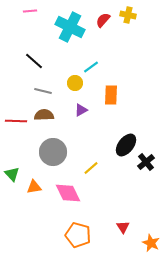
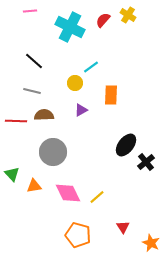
yellow cross: rotated 21 degrees clockwise
gray line: moved 11 px left
yellow line: moved 6 px right, 29 px down
orange triangle: moved 1 px up
